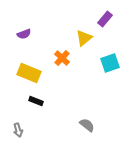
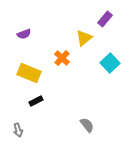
cyan square: rotated 24 degrees counterclockwise
black rectangle: rotated 48 degrees counterclockwise
gray semicircle: rotated 14 degrees clockwise
